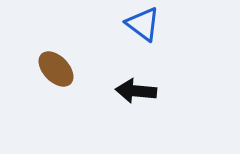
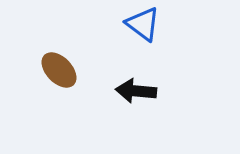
brown ellipse: moved 3 px right, 1 px down
